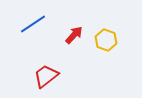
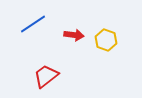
red arrow: rotated 54 degrees clockwise
